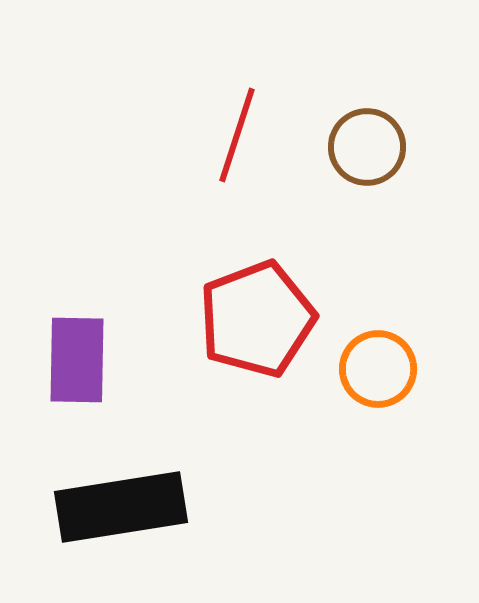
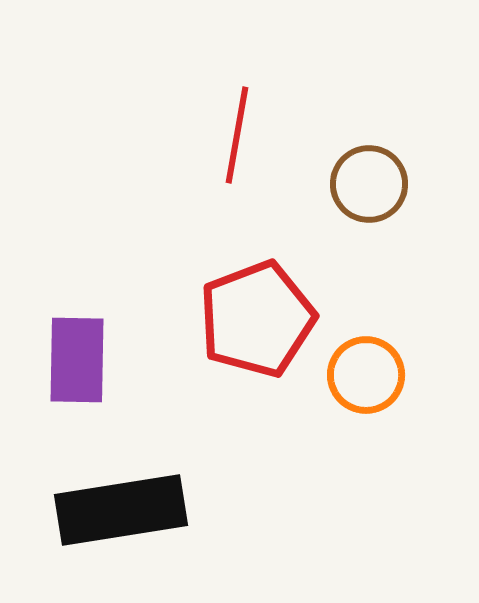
red line: rotated 8 degrees counterclockwise
brown circle: moved 2 px right, 37 px down
orange circle: moved 12 px left, 6 px down
black rectangle: moved 3 px down
